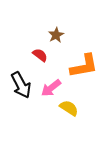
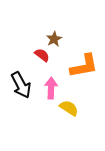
brown star: moved 2 px left, 4 px down
red semicircle: moved 2 px right
pink arrow: rotated 130 degrees clockwise
